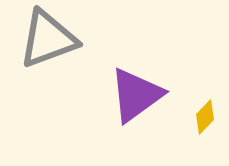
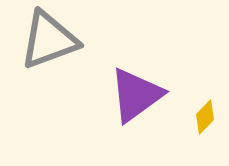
gray triangle: moved 1 px right, 1 px down
